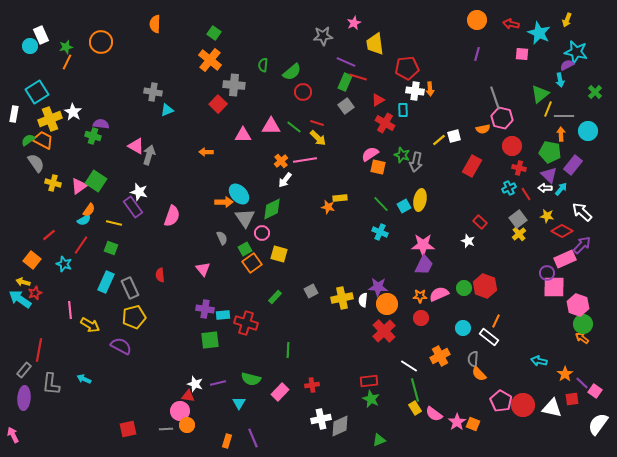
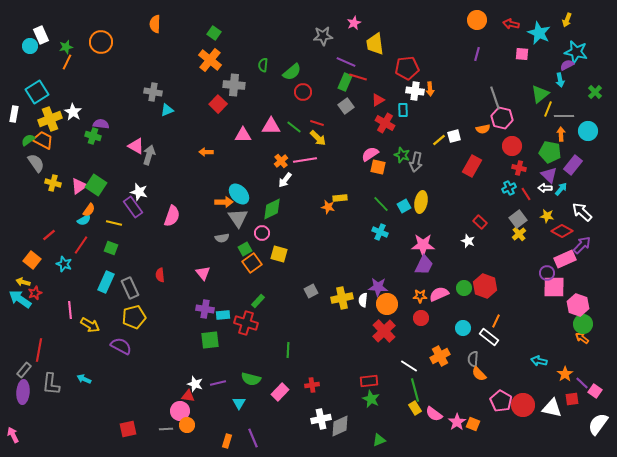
green square at (96, 181): moved 4 px down
yellow ellipse at (420, 200): moved 1 px right, 2 px down
gray triangle at (245, 218): moved 7 px left
gray semicircle at (222, 238): rotated 104 degrees clockwise
pink triangle at (203, 269): moved 4 px down
green rectangle at (275, 297): moved 17 px left, 4 px down
purple ellipse at (24, 398): moved 1 px left, 6 px up
